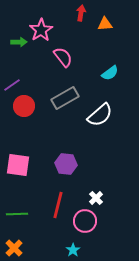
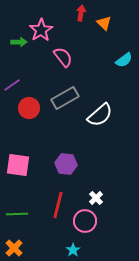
orange triangle: moved 1 px left, 1 px up; rotated 49 degrees clockwise
cyan semicircle: moved 14 px right, 13 px up
red circle: moved 5 px right, 2 px down
